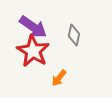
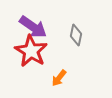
gray diamond: moved 2 px right
red star: moved 2 px left
